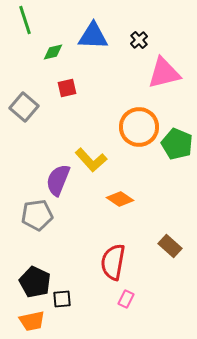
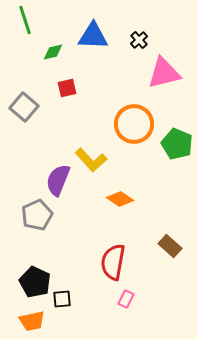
orange circle: moved 5 px left, 3 px up
gray pentagon: rotated 16 degrees counterclockwise
